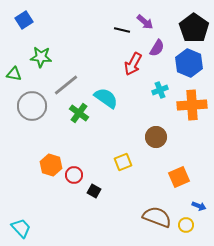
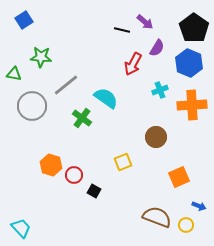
green cross: moved 3 px right, 5 px down
